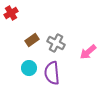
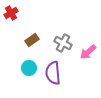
gray cross: moved 7 px right
purple semicircle: moved 1 px right
